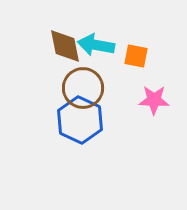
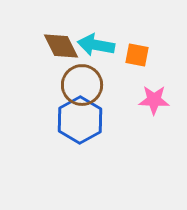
brown diamond: moved 4 px left; rotated 15 degrees counterclockwise
orange square: moved 1 px right, 1 px up
brown circle: moved 1 px left, 3 px up
blue hexagon: rotated 6 degrees clockwise
